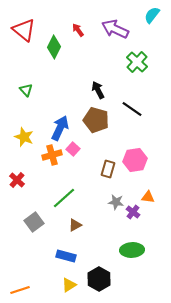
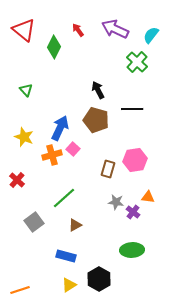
cyan semicircle: moved 1 px left, 20 px down
black line: rotated 35 degrees counterclockwise
